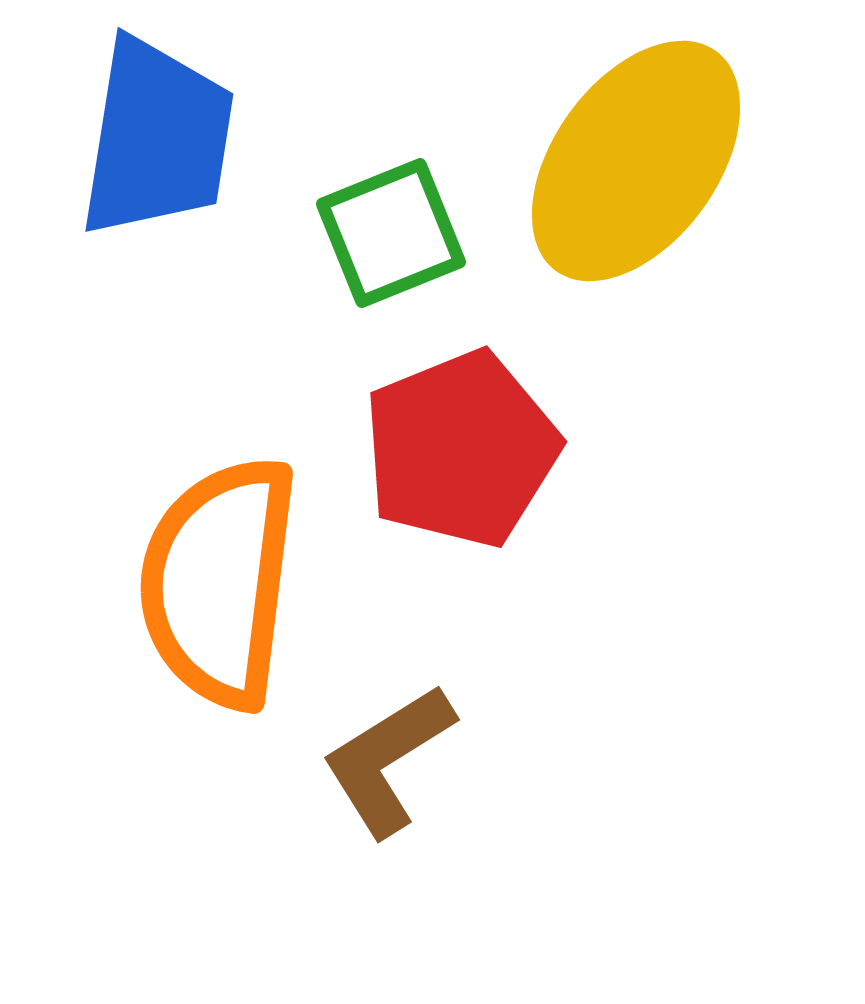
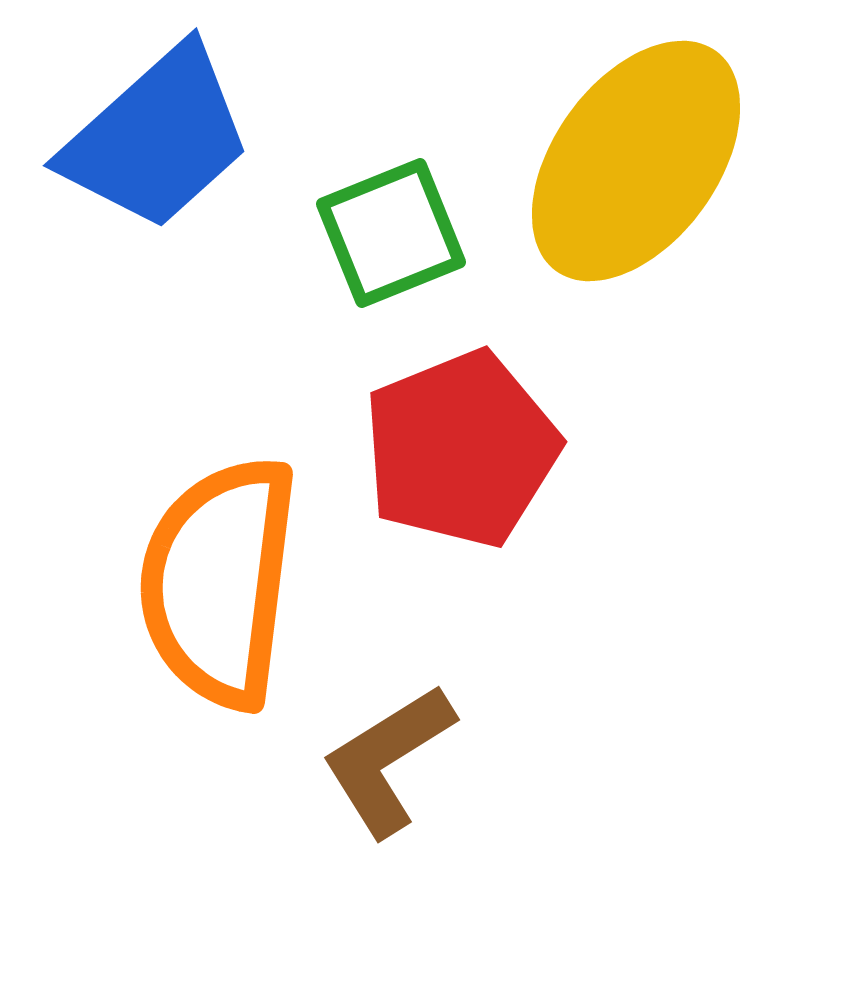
blue trapezoid: rotated 39 degrees clockwise
